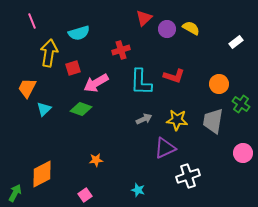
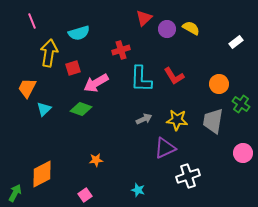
red L-shape: rotated 40 degrees clockwise
cyan L-shape: moved 3 px up
